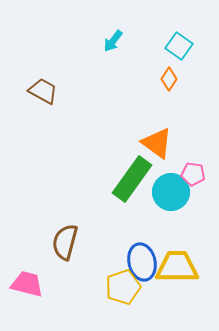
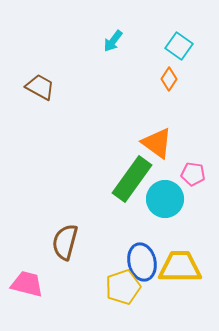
brown trapezoid: moved 3 px left, 4 px up
cyan circle: moved 6 px left, 7 px down
yellow trapezoid: moved 3 px right
